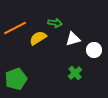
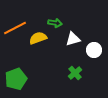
yellow semicircle: rotated 12 degrees clockwise
